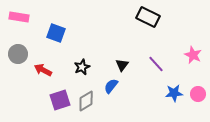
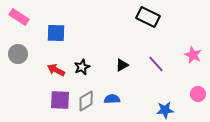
pink rectangle: rotated 24 degrees clockwise
blue square: rotated 18 degrees counterclockwise
black triangle: rotated 24 degrees clockwise
red arrow: moved 13 px right
blue semicircle: moved 1 px right, 13 px down; rotated 49 degrees clockwise
blue star: moved 9 px left, 17 px down
purple square: rotated 20 degrees clockwise
